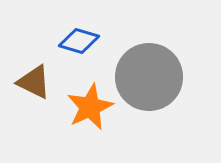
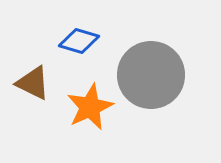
gray circle: moved 2 px right, 2 px up
brown triangle: moved 1 px left, 1 px down
